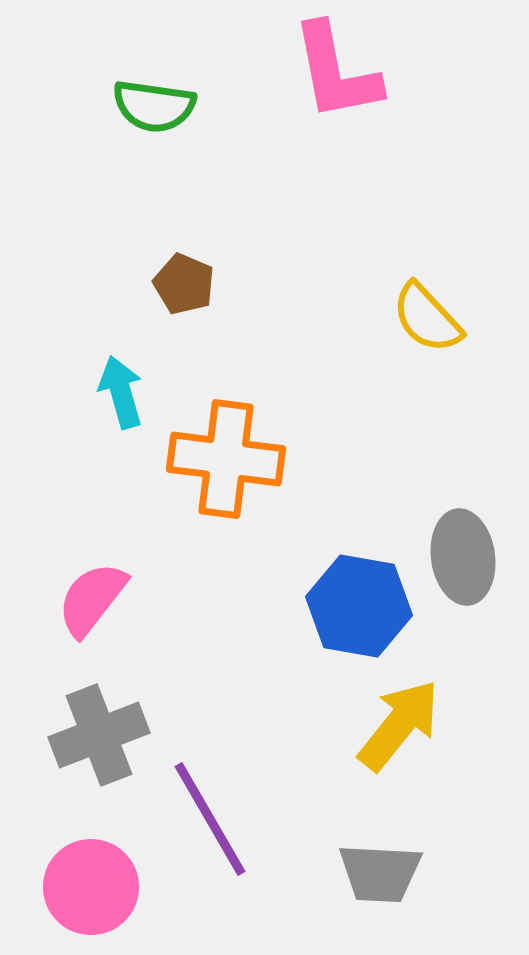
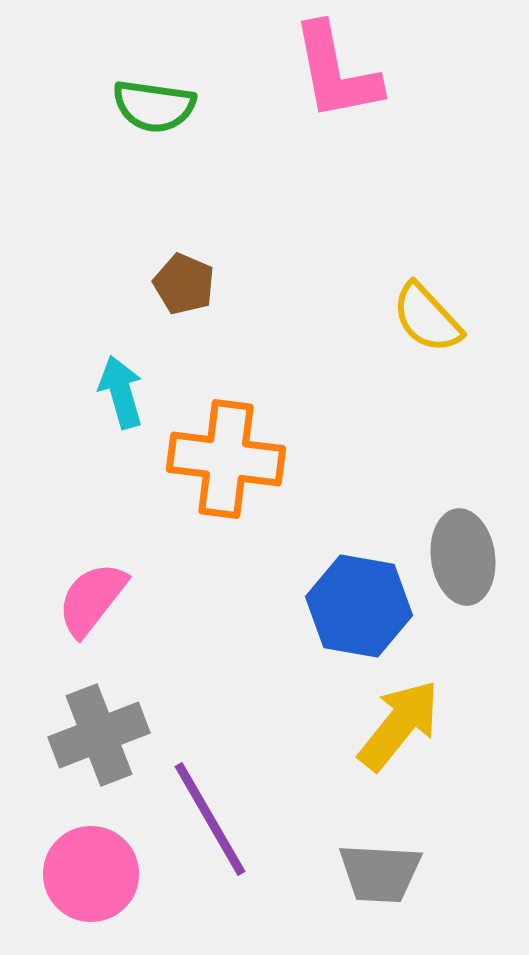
pink circle: moved 13 px up
